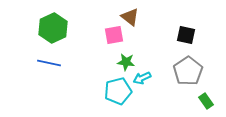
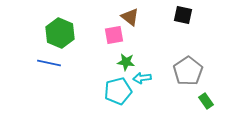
green hexagon: moved 7 px right, 5 px down; rotated 12 degrees counterclockwise
black square: moved 3 px left, 20 px up
cyan arrow: rotated 18 degrees clockwise
